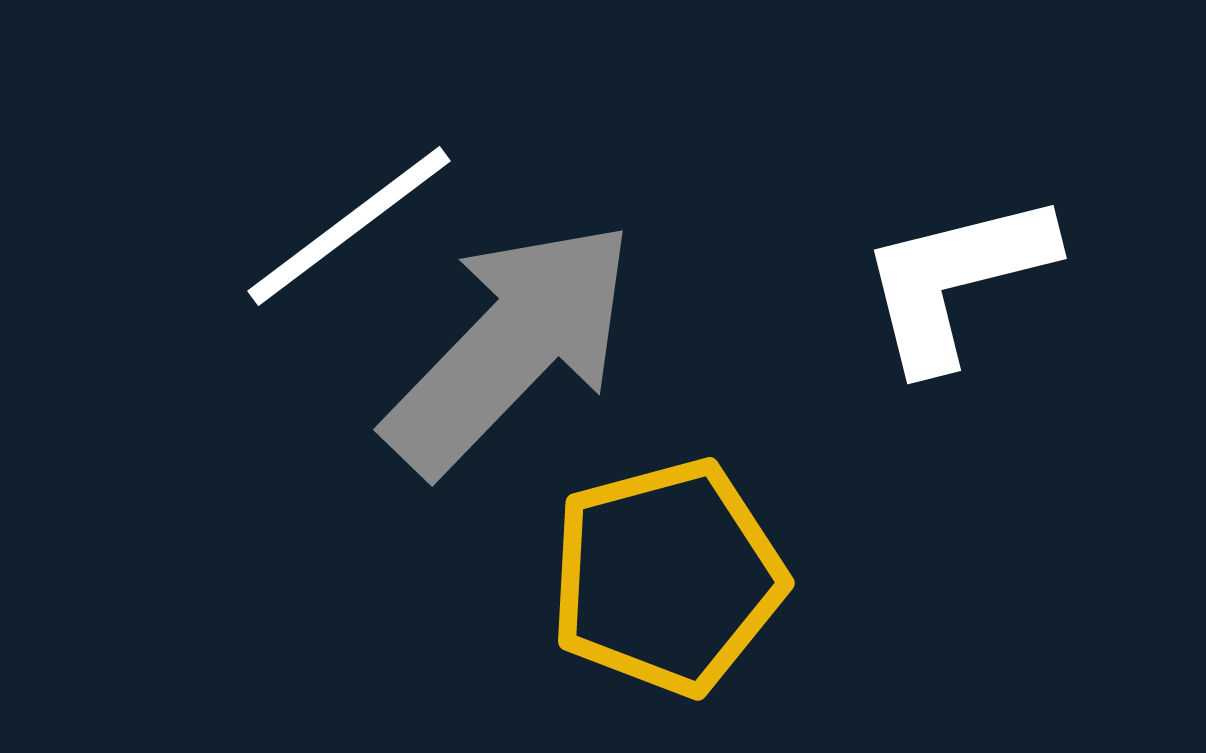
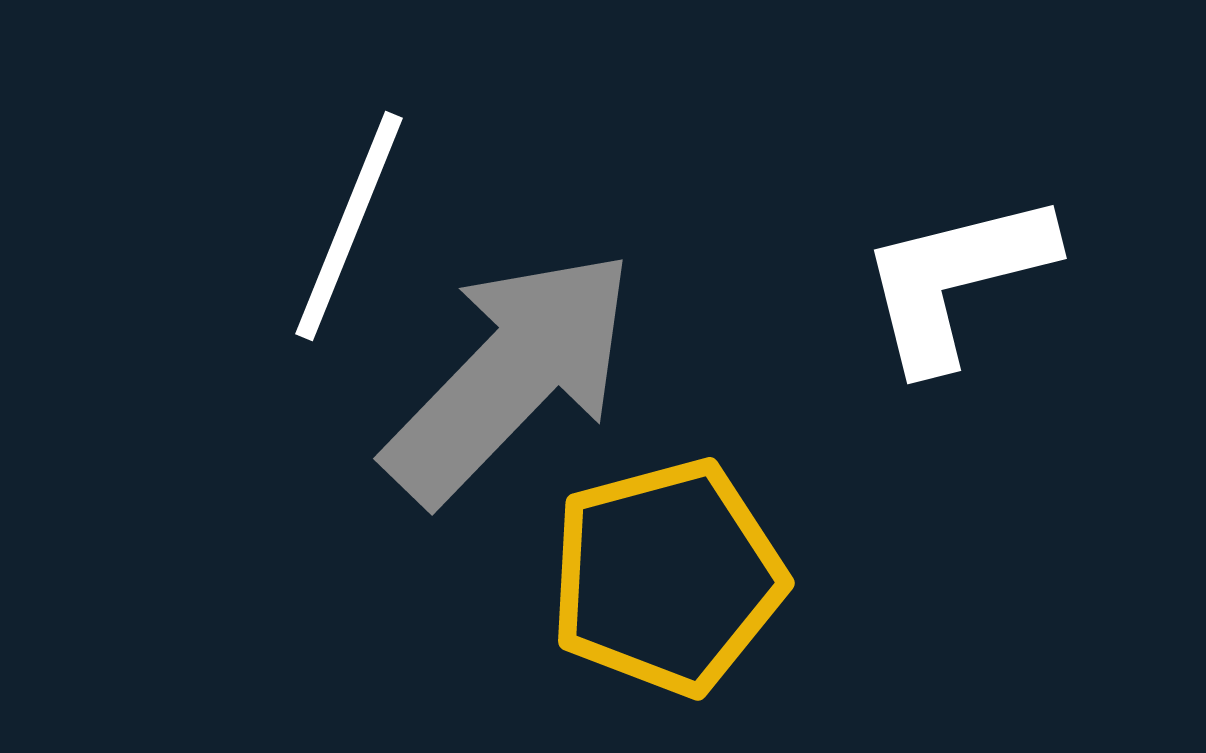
white line: rotated 31 degrees counterclockwise
gray arrow: moved 29 px down
